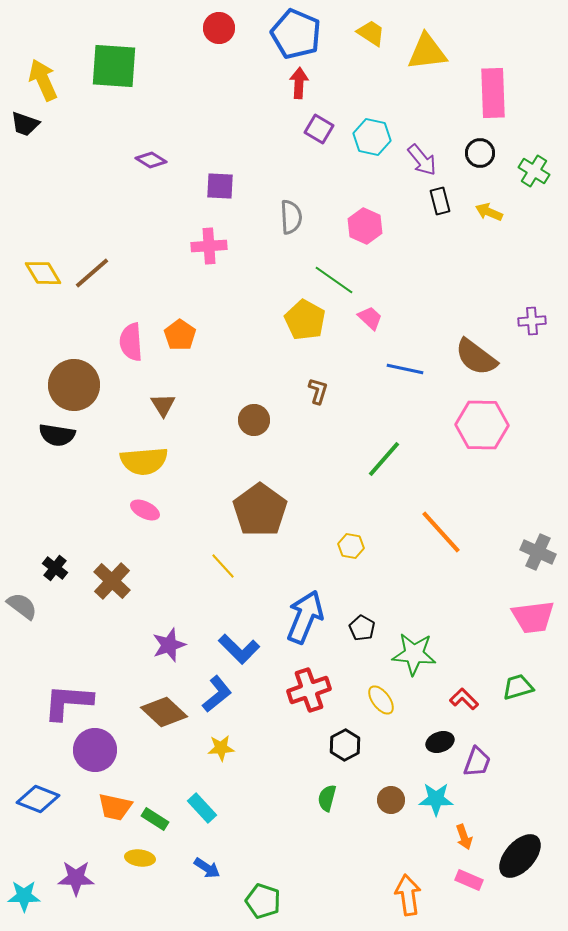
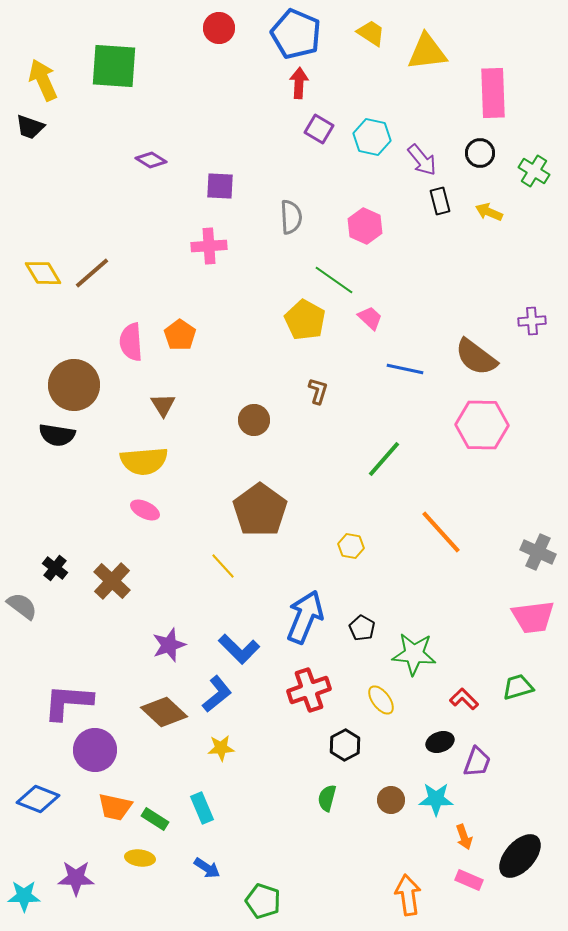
black trapezoid at (25, 124): moved 5 px right, 3 px down
cyan rectangle at (202, 808): rotated 20 degrees clockwise
